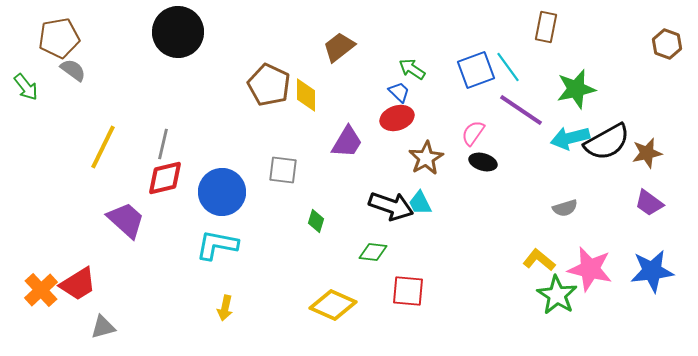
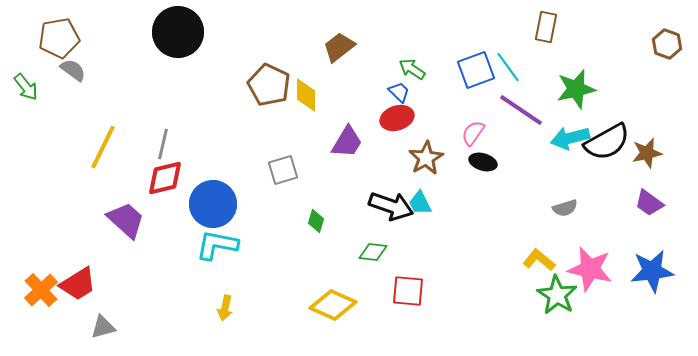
gray square at (283, 170): rotated 24 degrees counterclockwise
blue circle at (222, 192): moved 9 px left, 12 px down
